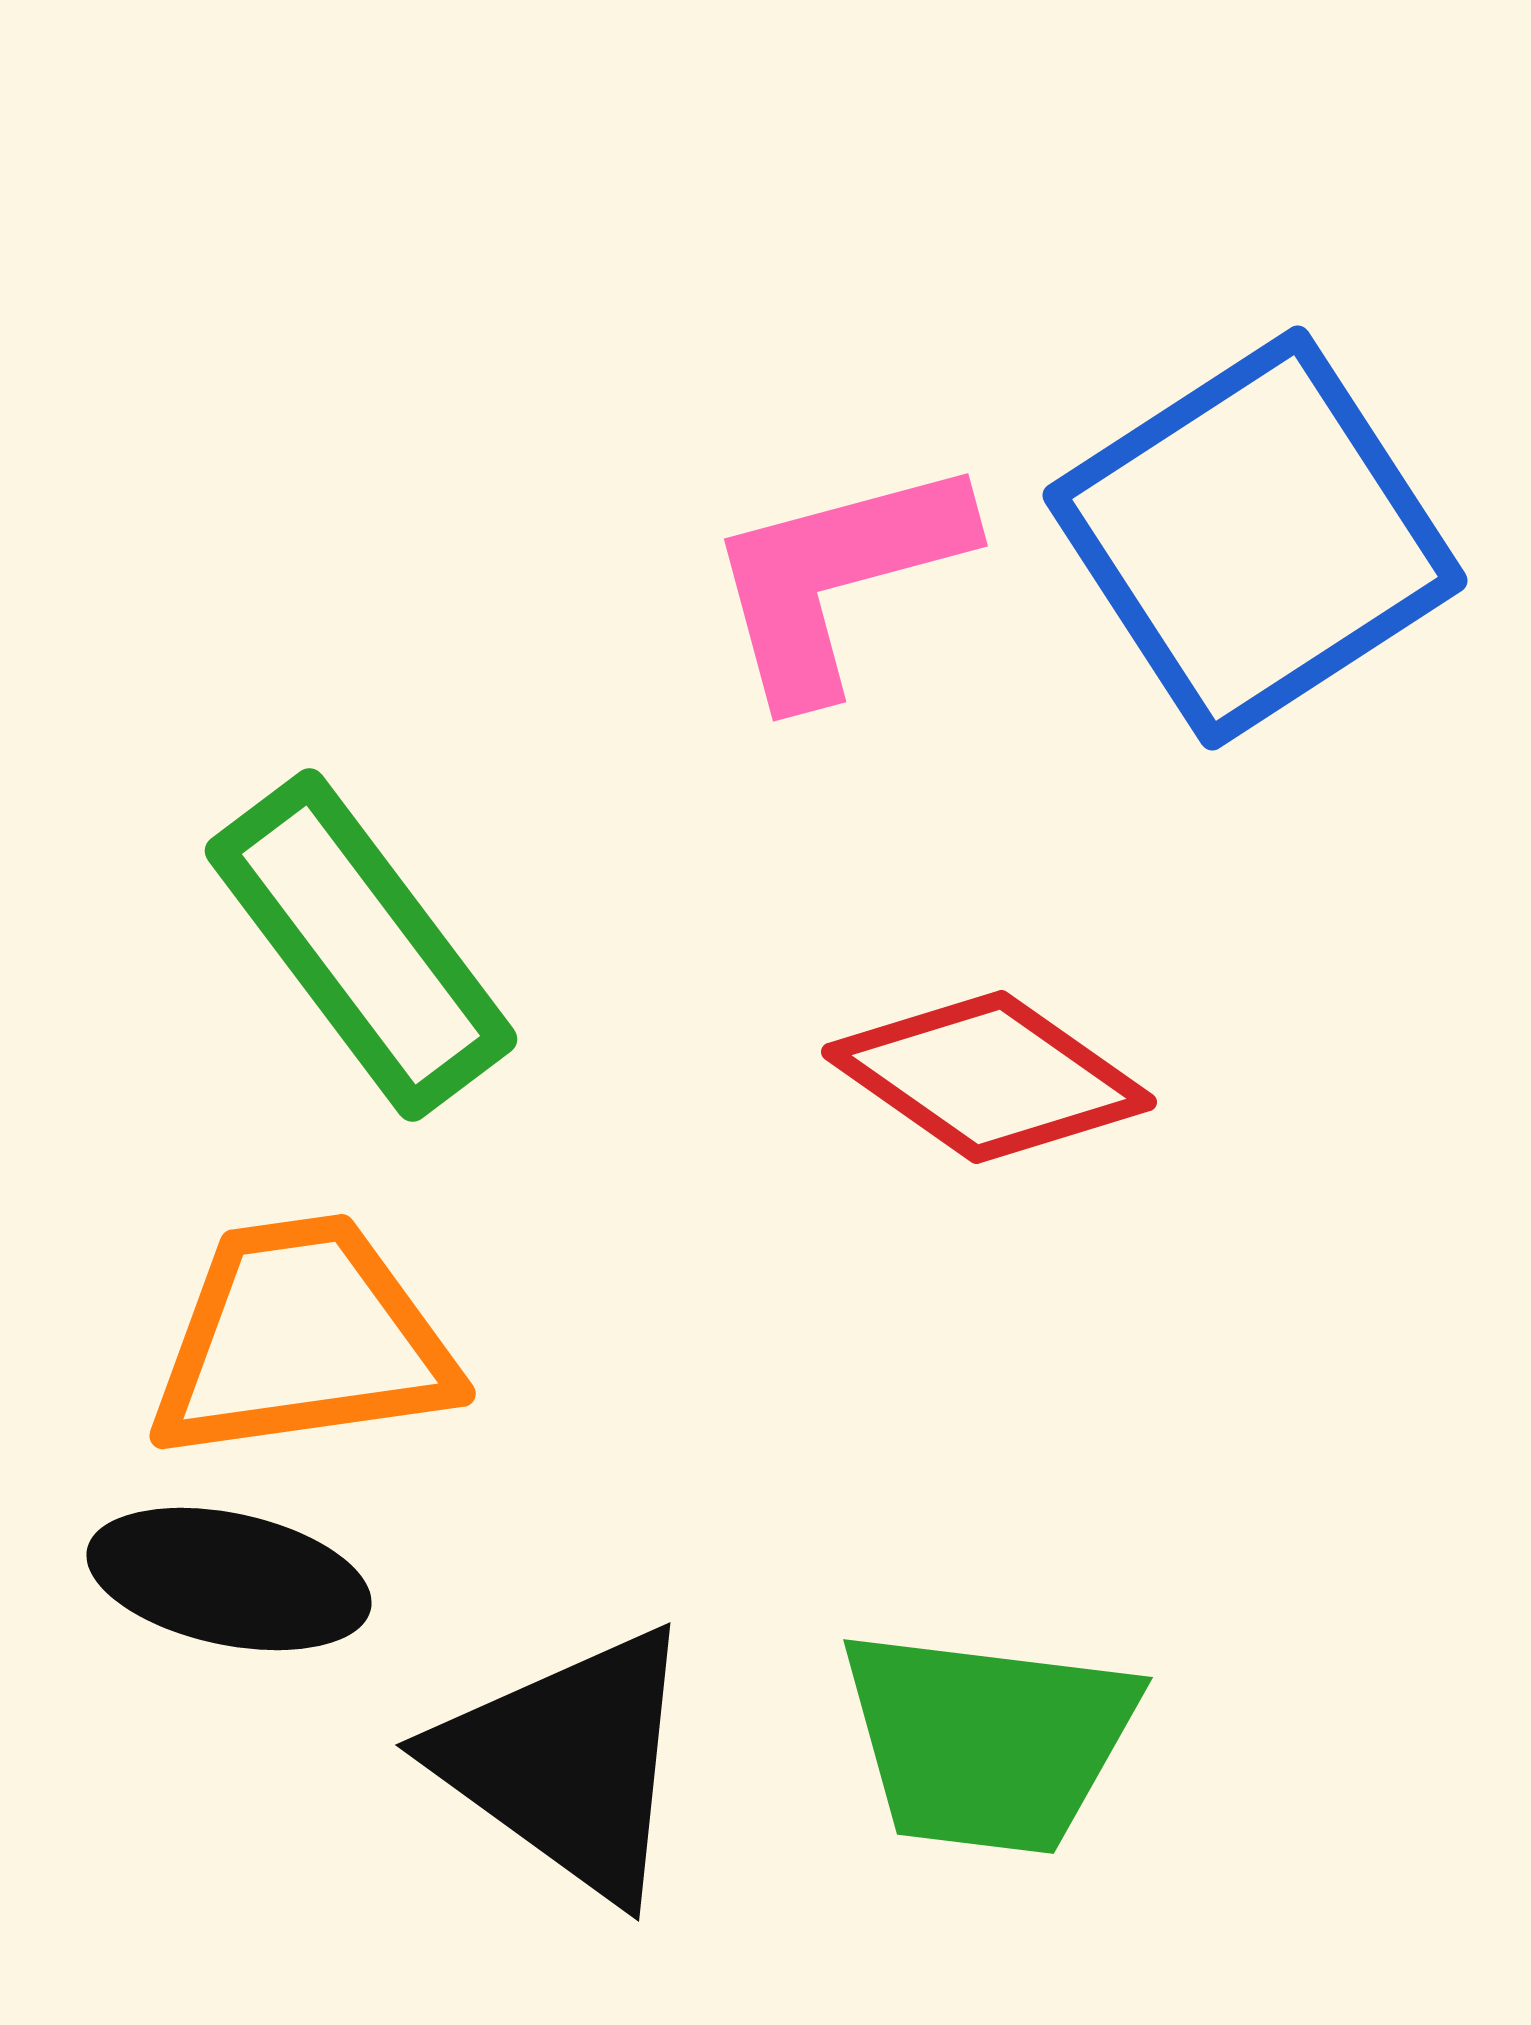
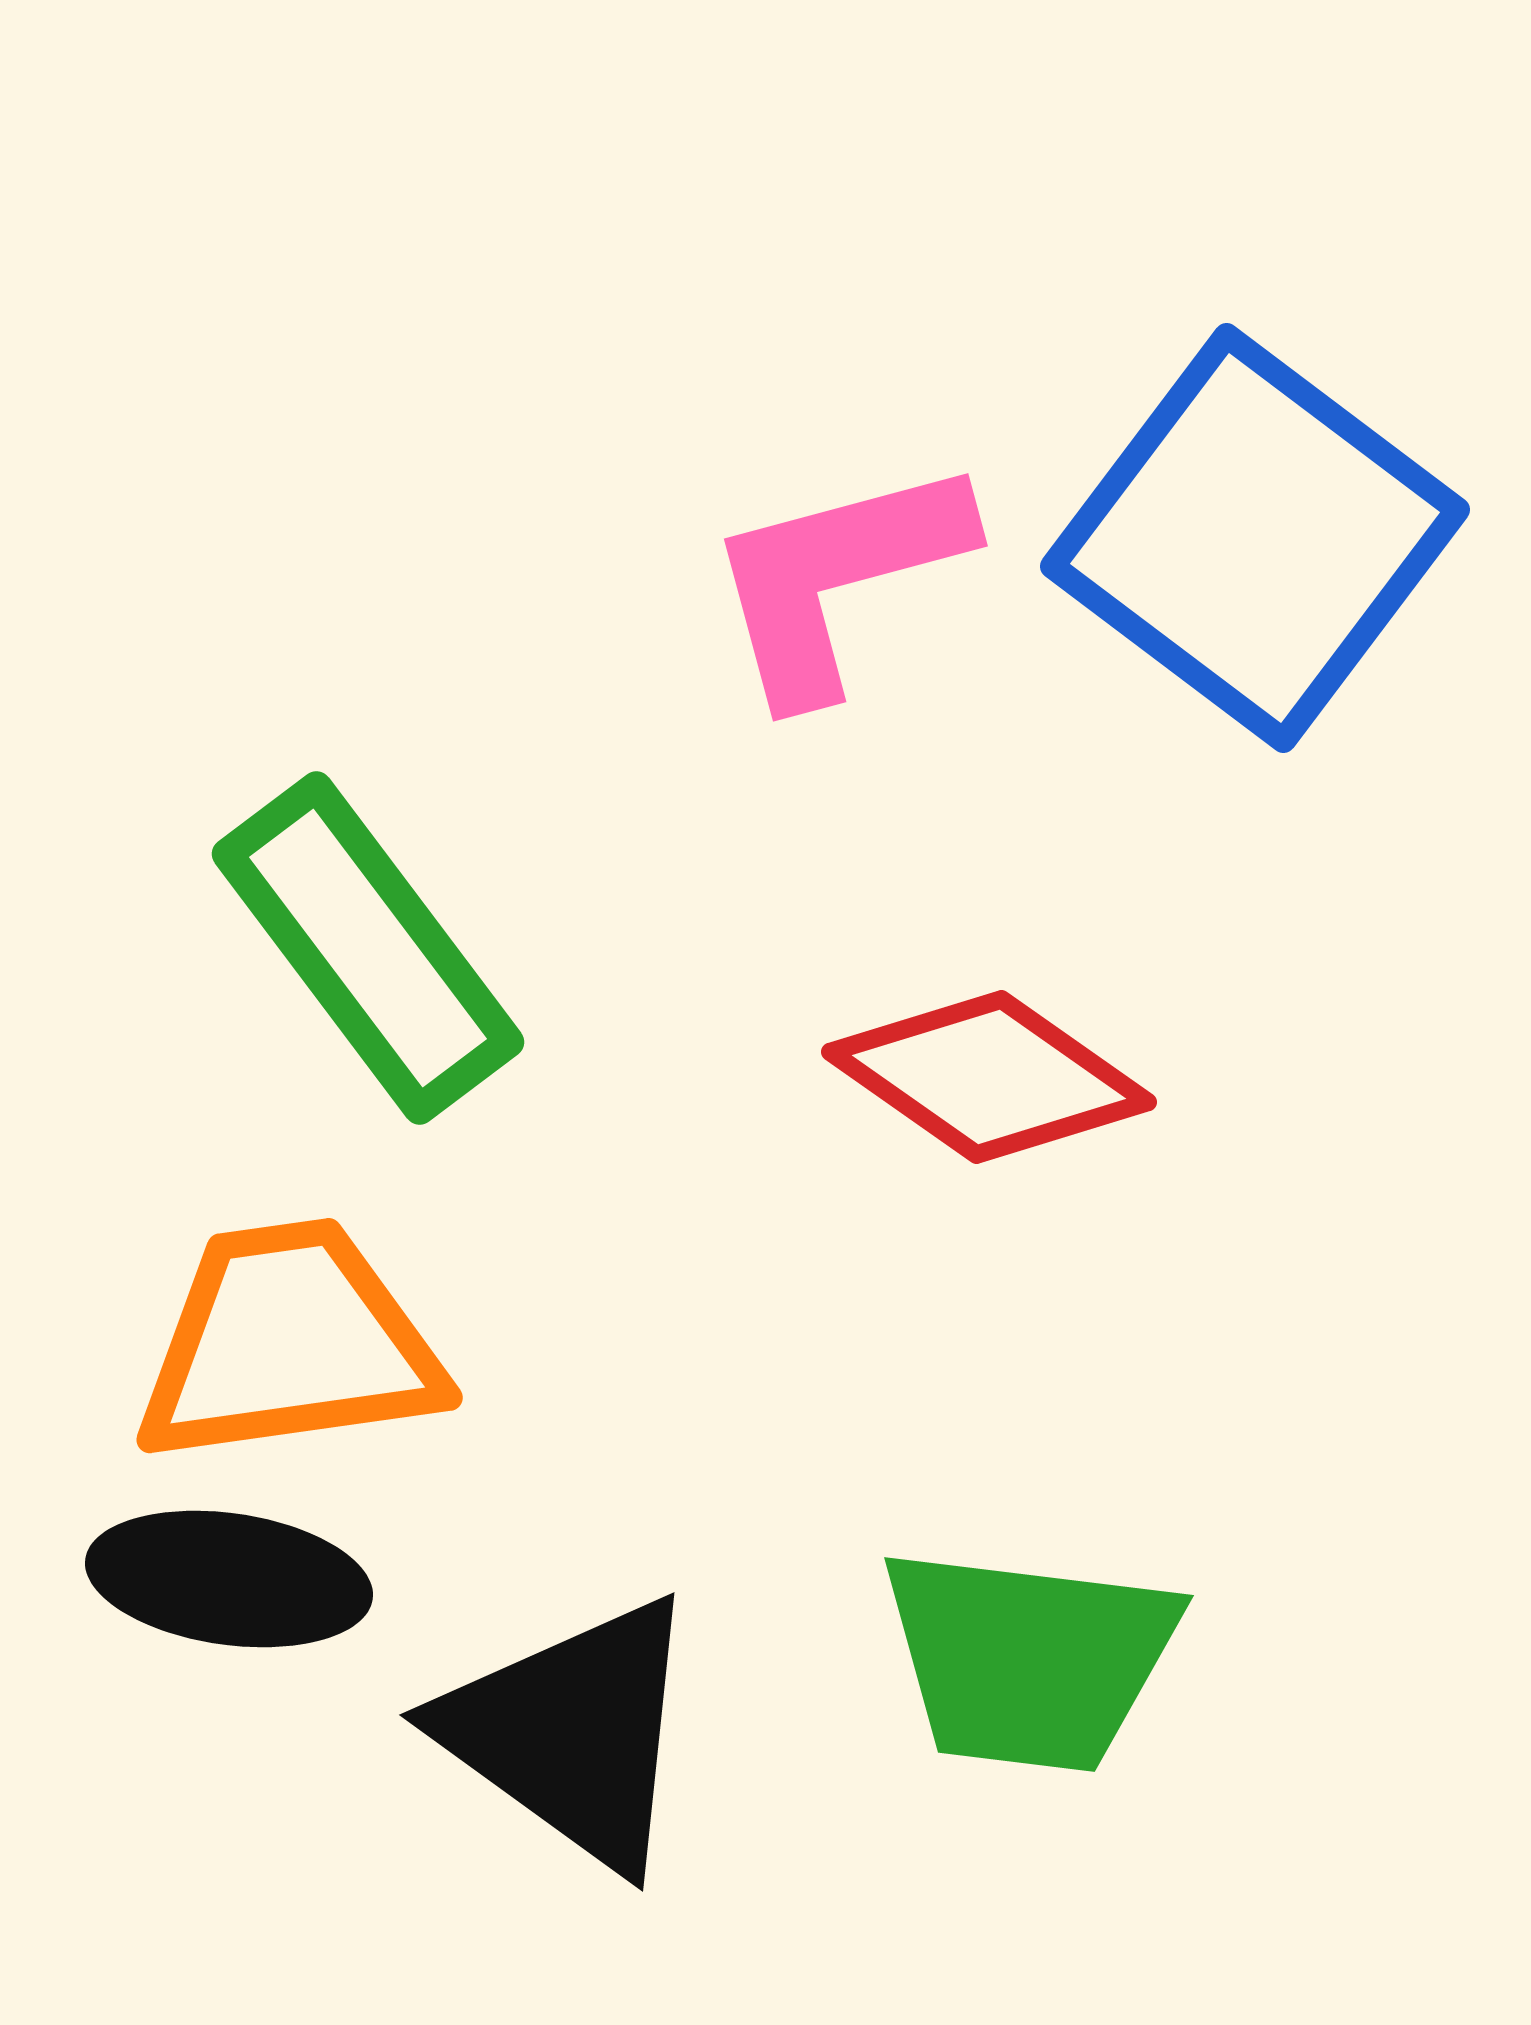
blue square: rotated 20 degrees counterclockwise
green rectangle: moved 7 px right, 3 px down
orange trapezoid: moved 13 px left, 4 px down
black ellipse: rotated 4 degrees counterclockwise
green trapezoid: moved 41 px right, 82 px up
black triangle: moved 4 px right, 30 px up
